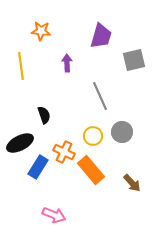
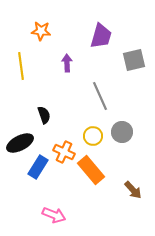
brown arrow: moved 1 px right, 7 px down
